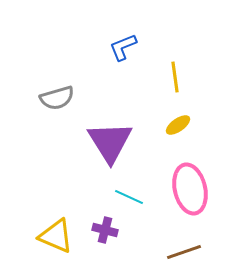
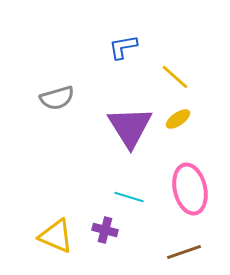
blue L-shape: rotated 12 degrees clockwise
yellow line: rotated 40 degrees counterclockwise
yellow ellipse: moved 6 px up
purple triangle: moved 20 px right, 15 px up
cyan line: rotated 8 degrees counterclockwise
